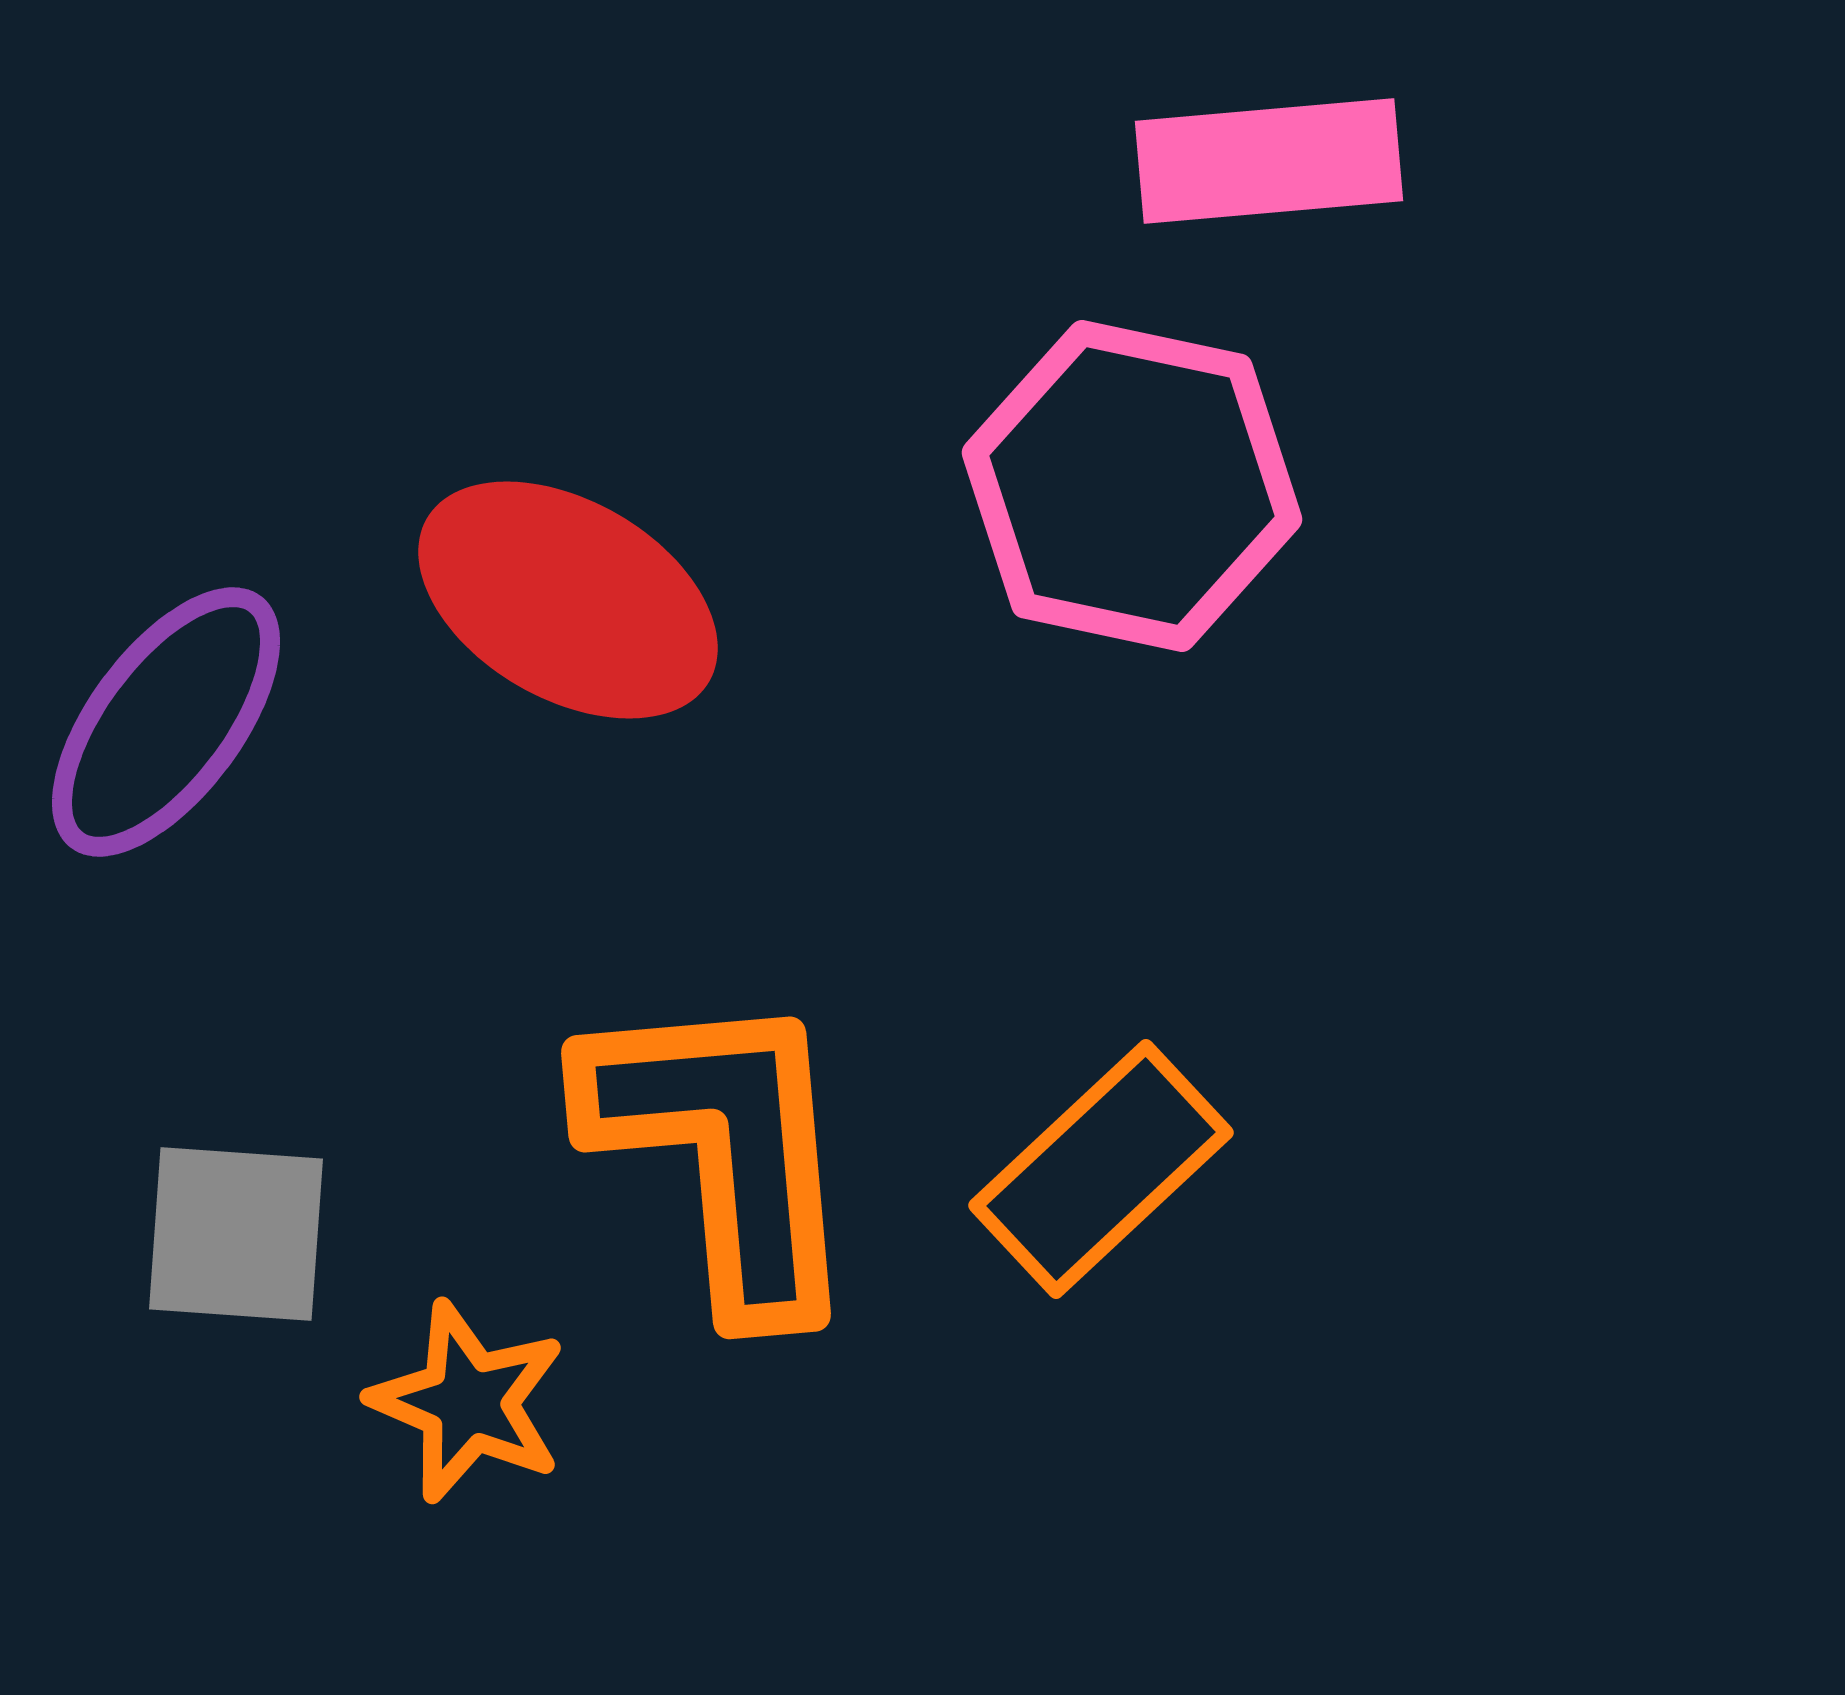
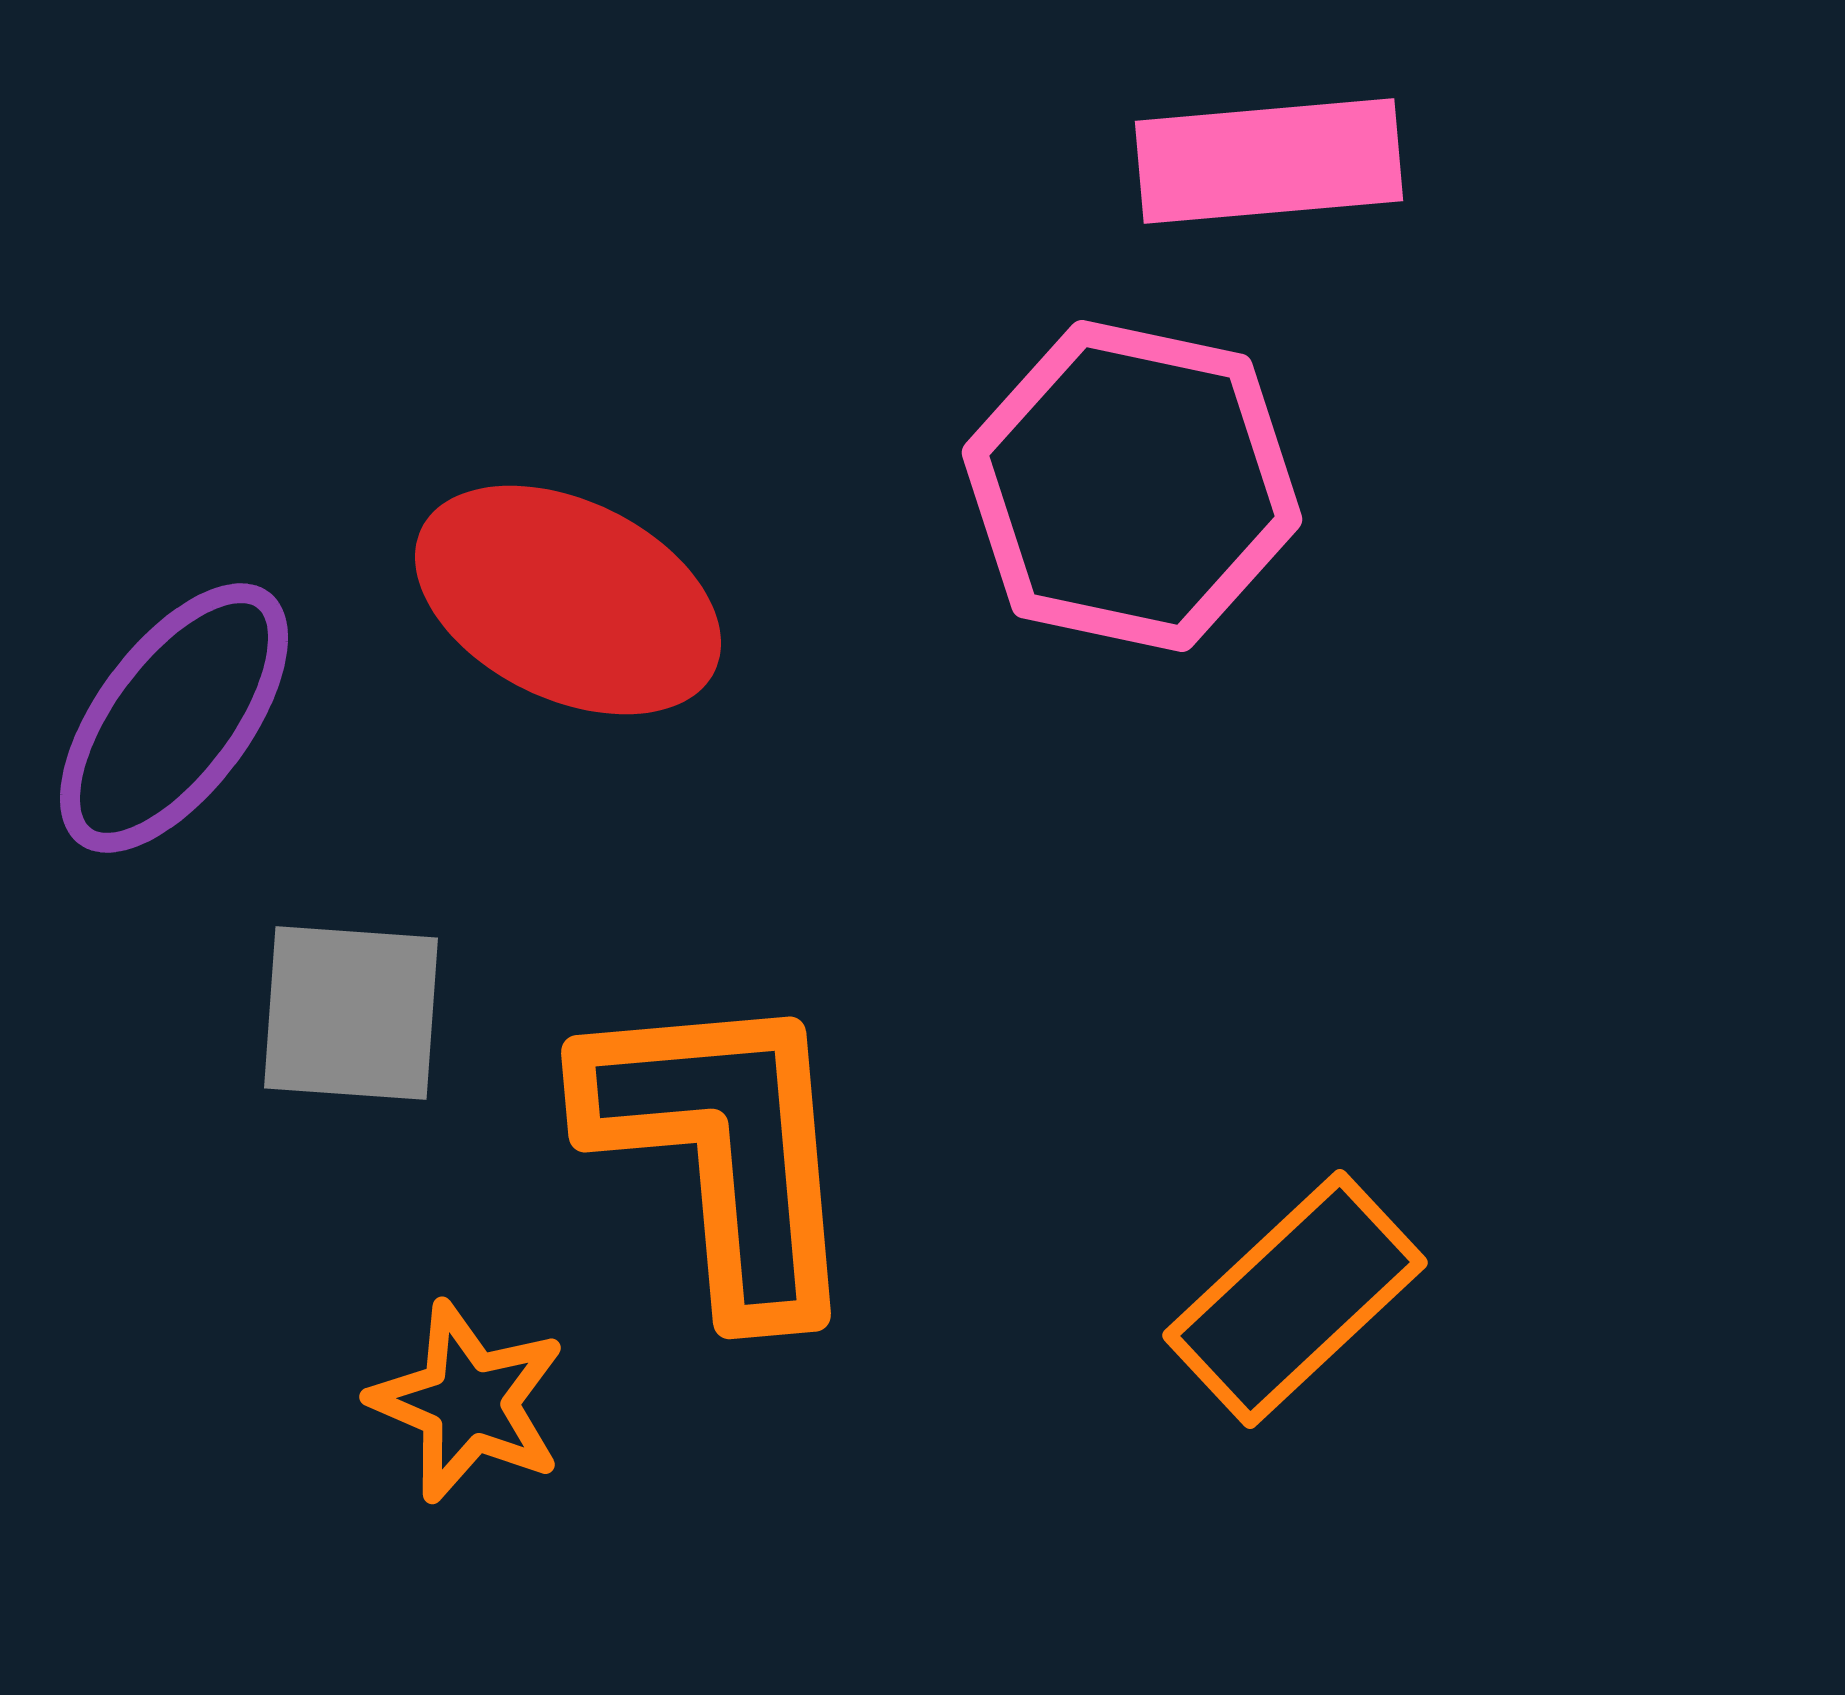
red ellipse: rotated 4 degrees counterclockwise
purple ellipse: moved 8 px right, 4 px up
orange rectangle: moved 194 px right, 130 px down
gray square: moved 115 px right, 221 px up
